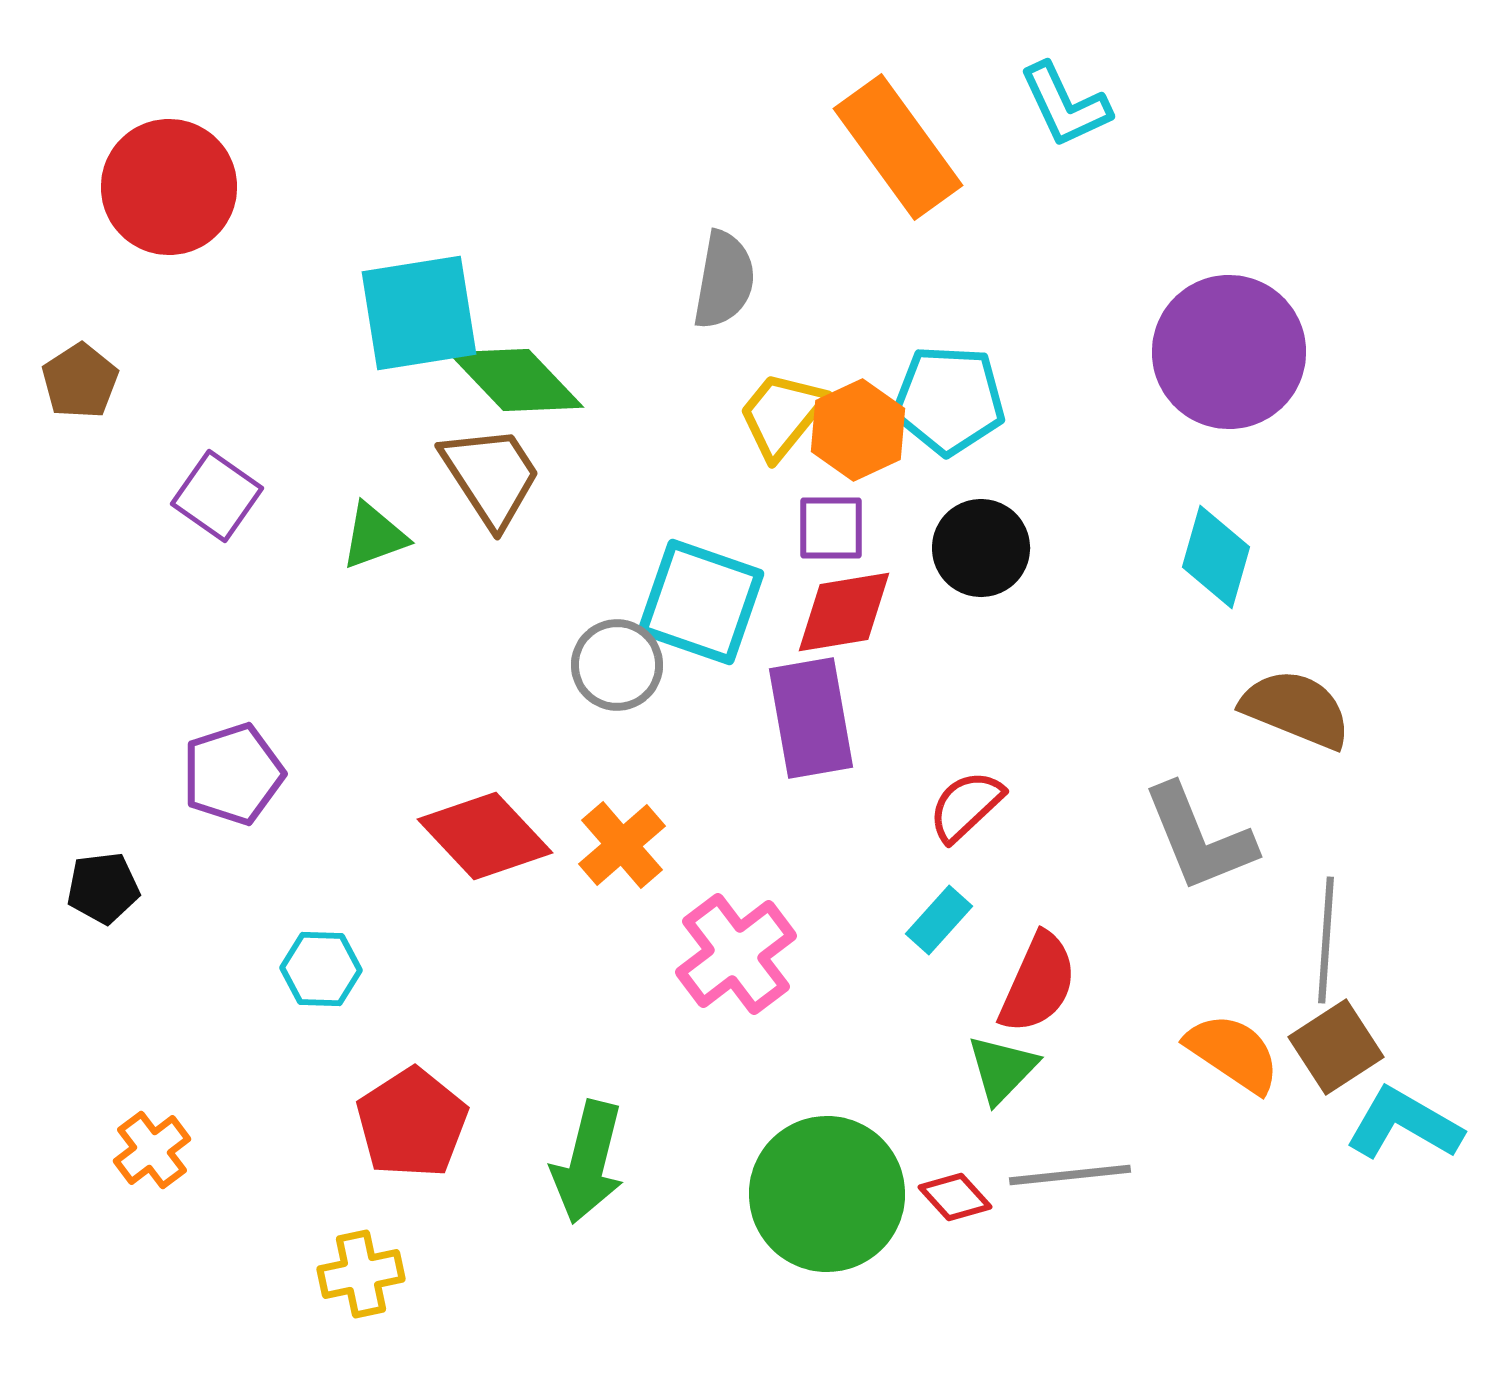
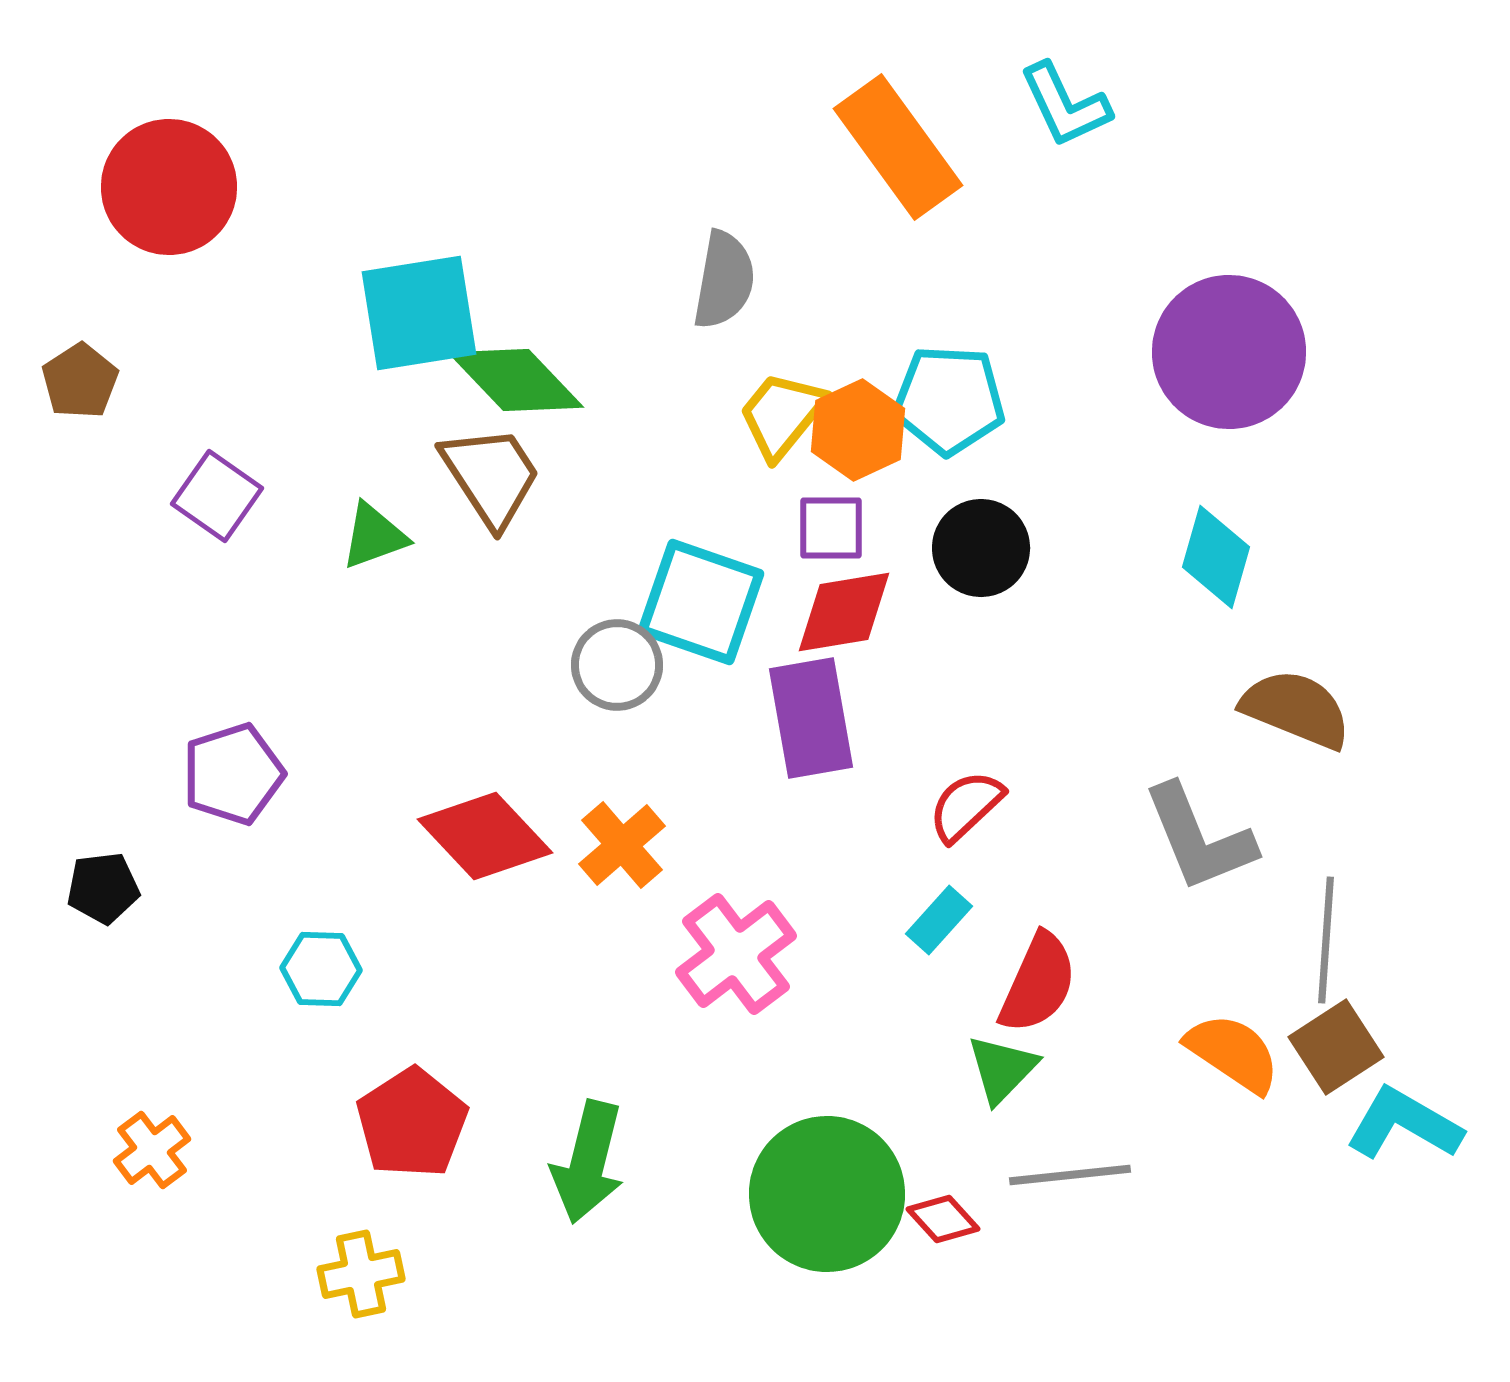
red diamond at (955, 1197): moved 12 px left, 22 px down
